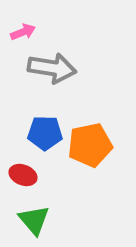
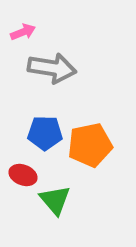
green triangle: moved 21 px right, 20 px up
